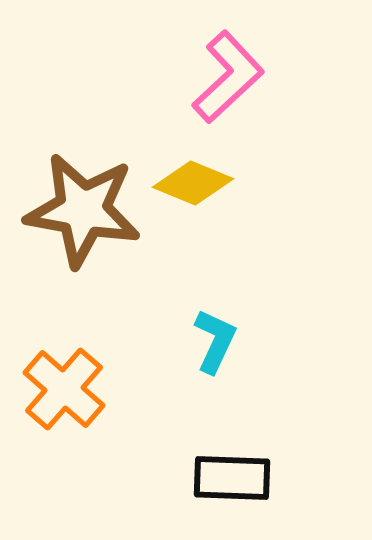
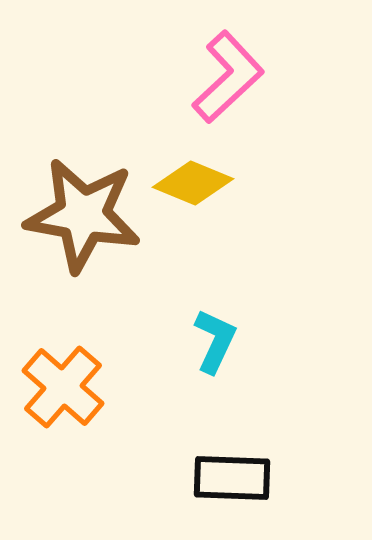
brown star: moved 5 px down
orange cross: moved 1 px left, 2 px up
